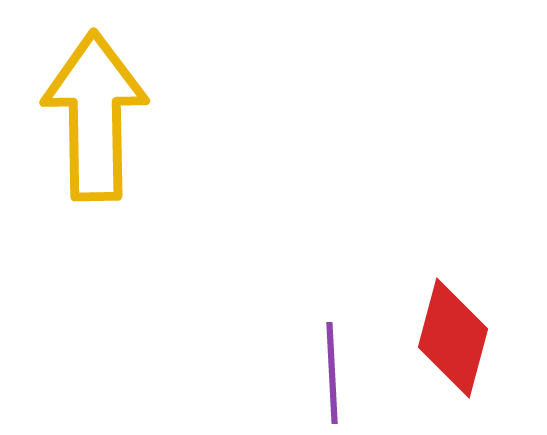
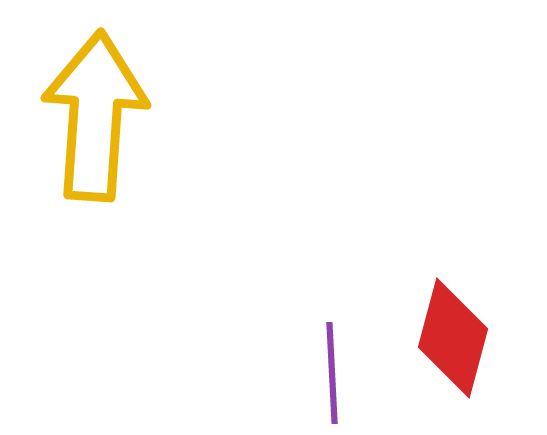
yellow arrow: rotated 5 degrees clockwise
